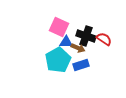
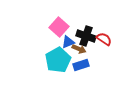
pink square: rotated 18 degrees clockwise
blue triangle: moved 2 px right; rotated 24 degrees counterclockwise
brown arrow: moved 1 px right, 1 px down
